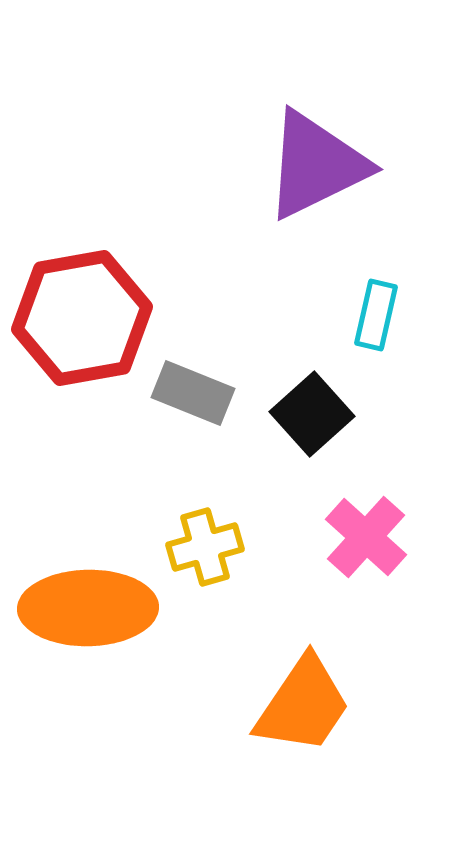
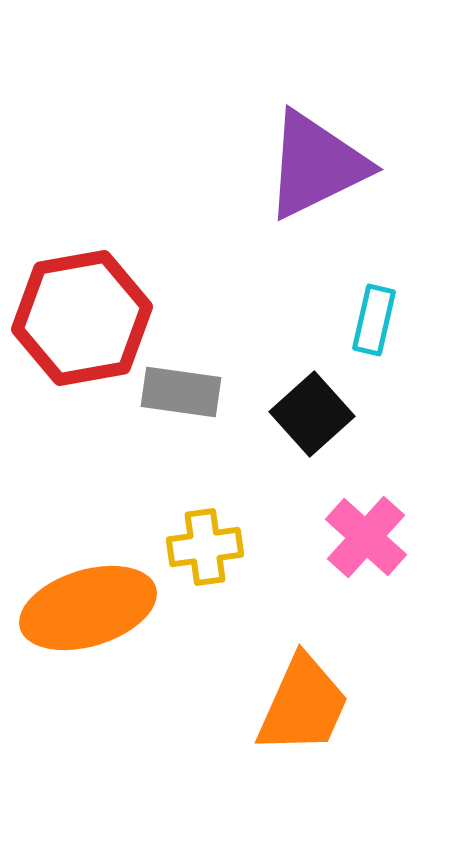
cyan rectangle: moved 2 px left, 5 px down
gray rectangle: moved 12 px left, 1 px up; rotated 14 degrees counterclockwise
yellow cross: rotated 8 degrees clockwise
orange ellipse: rotated 16 degrees counterclockwise
orange trapezoid: rotated 10 degrees counterclockwise
